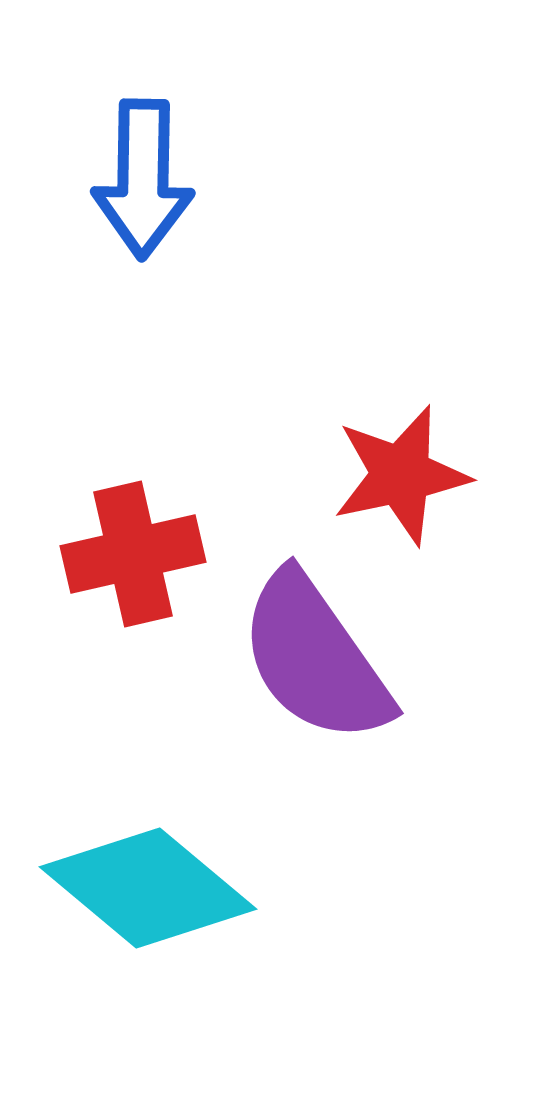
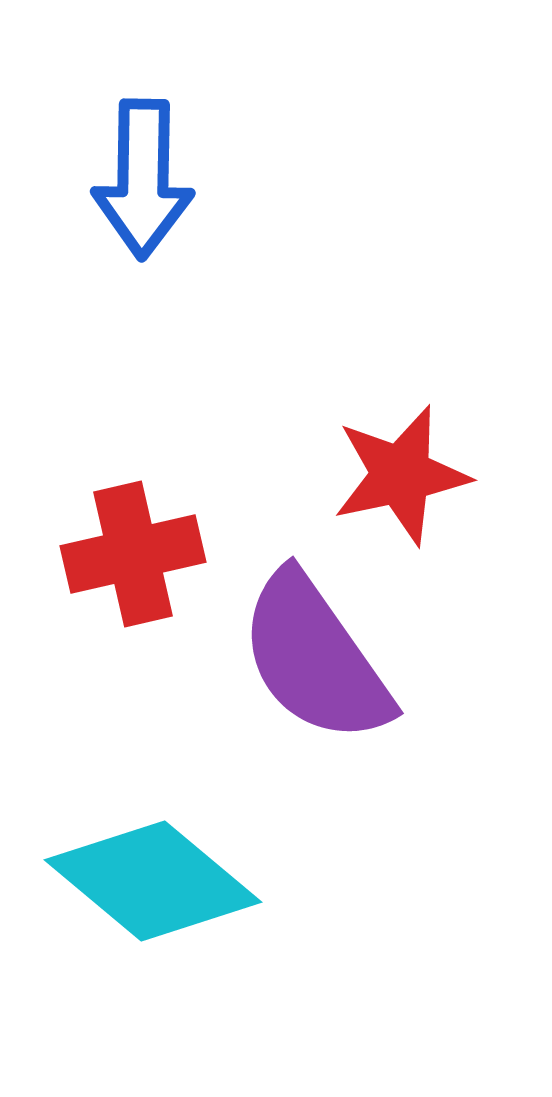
cyan diamond: moved 5 px right, 7 px up
